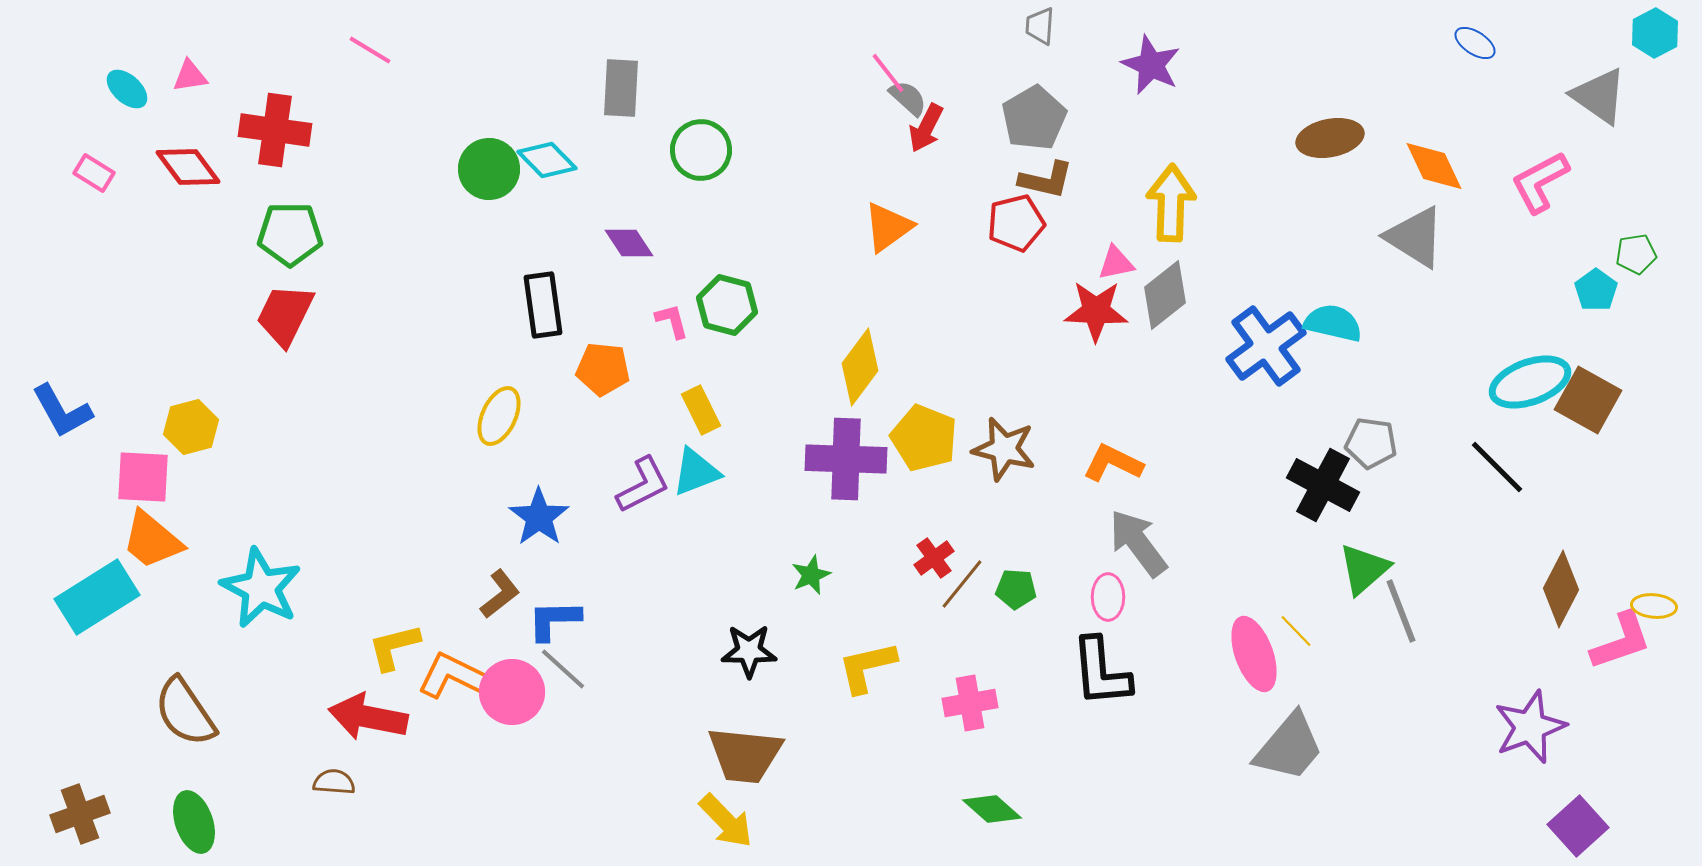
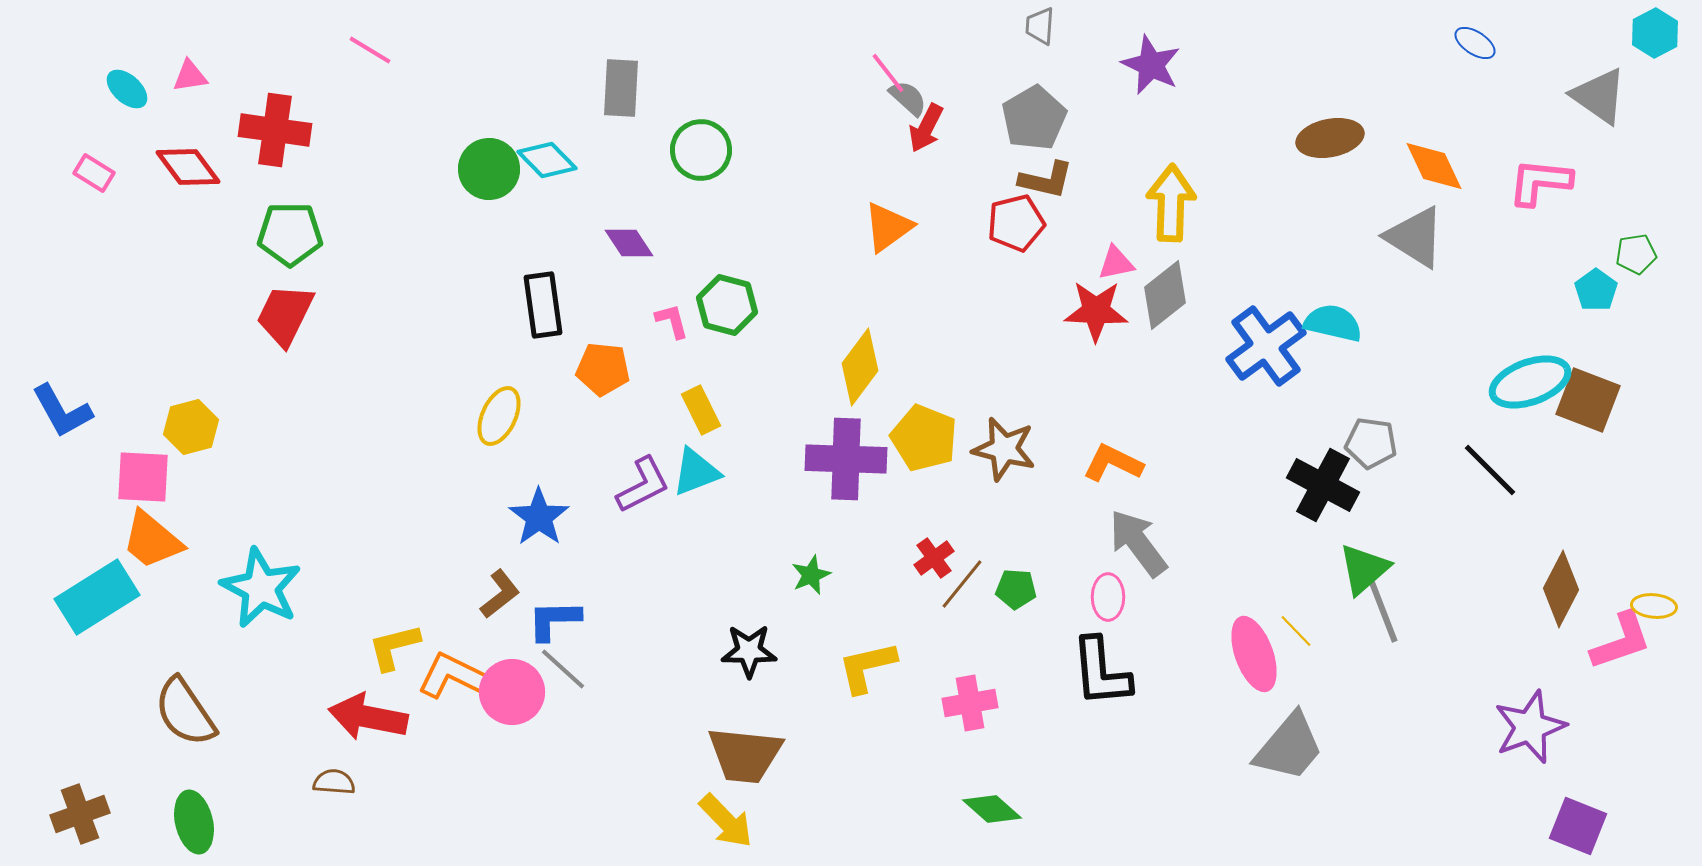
pink L-shape at (1540, 182): rotated 34 degrees clockwise
brown square at (1588, 400): rotated 8 degrees counterclockwise
black line at (1497, 467): moved 7 px left, 3 px down
gray line at (1401, 611): moved 18 px left
green ellipse at (194, 822): rotated 6 degrees clockwise
purple square at (1578, 826): rotated 26 degrees counterclockwise
